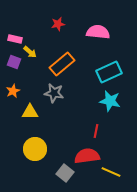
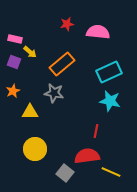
red star: moved 9 px right
